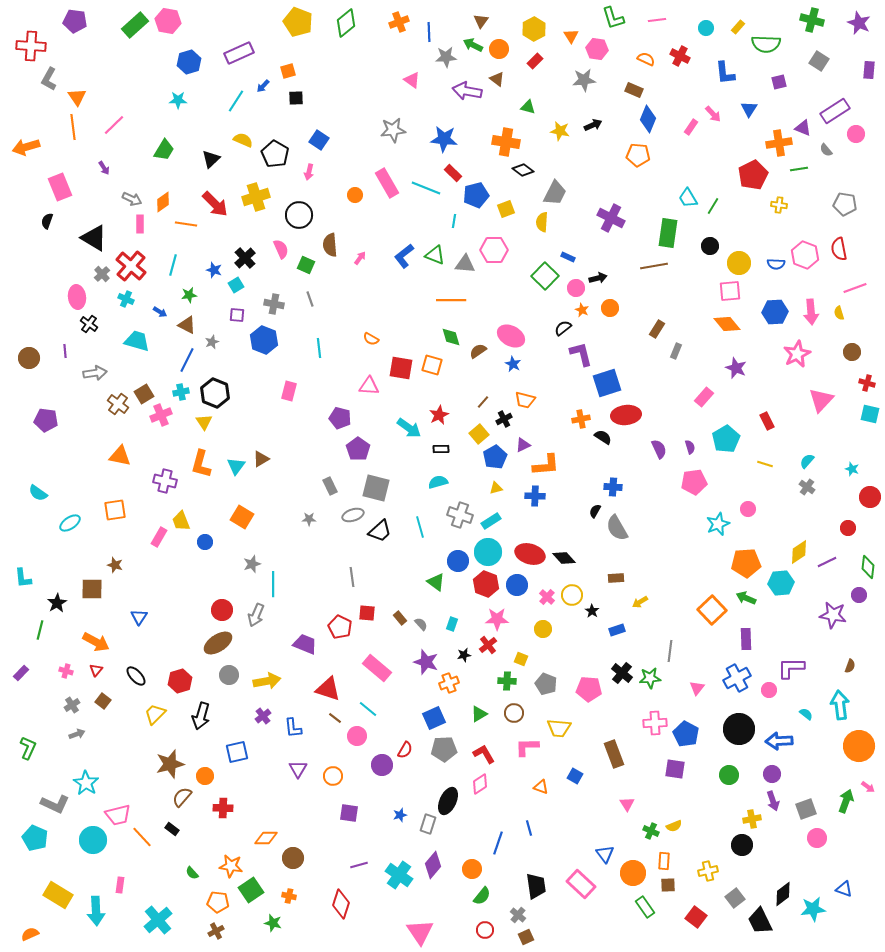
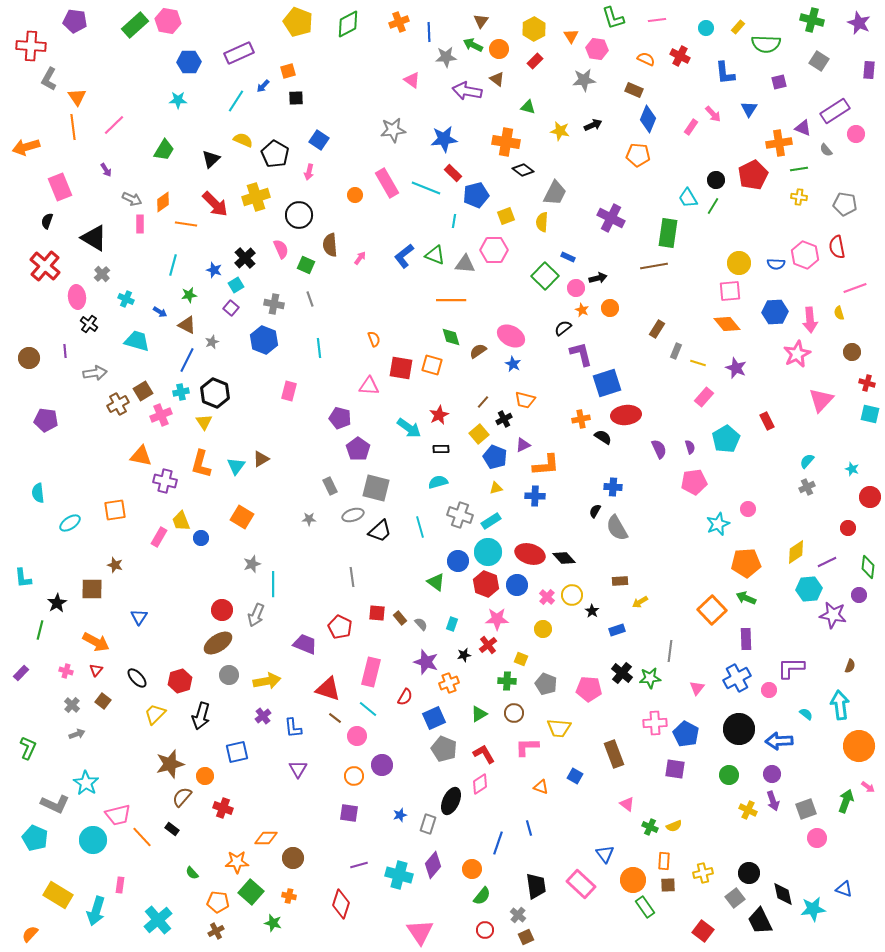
green diamond at (346, 23): moved 2 px right, 1 px down; rotated 12 degrees clockwise
blue hexagon at (189, 62): rotated 15 degrees clockwise
blue star at (444, 139): rotated 12 degrees counterclockwise
purple arrow at (104, 168): moved 2 px right, 2 px down
yellow cross at (779, 205): moved 20 px right, 8 px up
yellow square at (506, 209): moved 7 px down
black circle at (710, 246): moved 6 px right, 66 px up
red semicircle at (839, 249): moved 2 px left, 2 px up
red cross at (131, 266): moved 86 px left
pink arrow at (811, 312): moved 1 px left, 8 px down
purple square at (237, 315): moved 6 px left, 7 px up; rotated 35 degrees clockwise
orange semicircle at (371, 339): moved 3 px right; rotated 140 degrees counterclockwise
brown square at (144, 394): moved 1 px left, 3 px up
brown cross at (118, 404): rotated 25 degrees clockwise
orange triangle at (120, 456): moved 21 px right
blue pentagon at (495, 457): rotated 20 degrees counterclockwise
yellow line at (765, 464): moved 67 px left, 101 px up
gray cross at (807, 487): rotated 28 degrees clockwise
cyan semicircle at (38, 493): rotated 48 degrees clockwise
blue circle at (205, 542): moved 4 px left, 4 px up
yellow diamond at (799, 552): moved 3 px left
brown rectangle at (616, 578): moved 4 px right, 3 px down
cyan hexagon at (781, 583): moved 28 px right, 6 px down
red square at (367, 613): moved 10 px right
pink rectangle at (377, 668): moved 6 px left, 4 px down; rotated 64 degrees clockwise
black ellipse at (136, 676): moved 1 px right, 2 px down
gray cross at (72, 705): rotated 14 degrees counterclockwise
gray pentagon at (444, 749): rotated 25 degrees clockwise
red semicircle at (405, 750): moved 53 px up
orange circle at (333, 776): moved 21 px right
black ellipse at (448, 801): moved 3 px right
pink triangle at (627, 804): rotated 21 degrees counterclockwise
red cross at (223, 808): rotated 18 degrees clockwise
yellow cross at (752, 819): moved 4 px left, 9 px up; rotated 36 degrees clockwise
green cross at (651, 831): moved 1 px left, 4 px up
black circle at (742, 845): moved 7 px right, 28 px down
orange star at (231, 866): moved 6 px right, 4 px up; rotated 10 degrees counterclockwise
yellow cross at (708, 871): moved 5 px left, 2 px down
orange circle at (633, 873): moved 7 px down
cyan cross at (399, 875): rotated 20 degrees counterclockwise
green square at (251, 890): moved 2 px down; rotated 15 degrees counterclockwise
black diamond at (783, 894): rotated 65 degrees counterclockwise
cyan arrow at (96, 911): rotated 20 degrees clockwise
red square at (696, 917): moved 7 px right, 14 px down
orange semicircle at (30, 934): rotated 24 degrees counterclockwise
